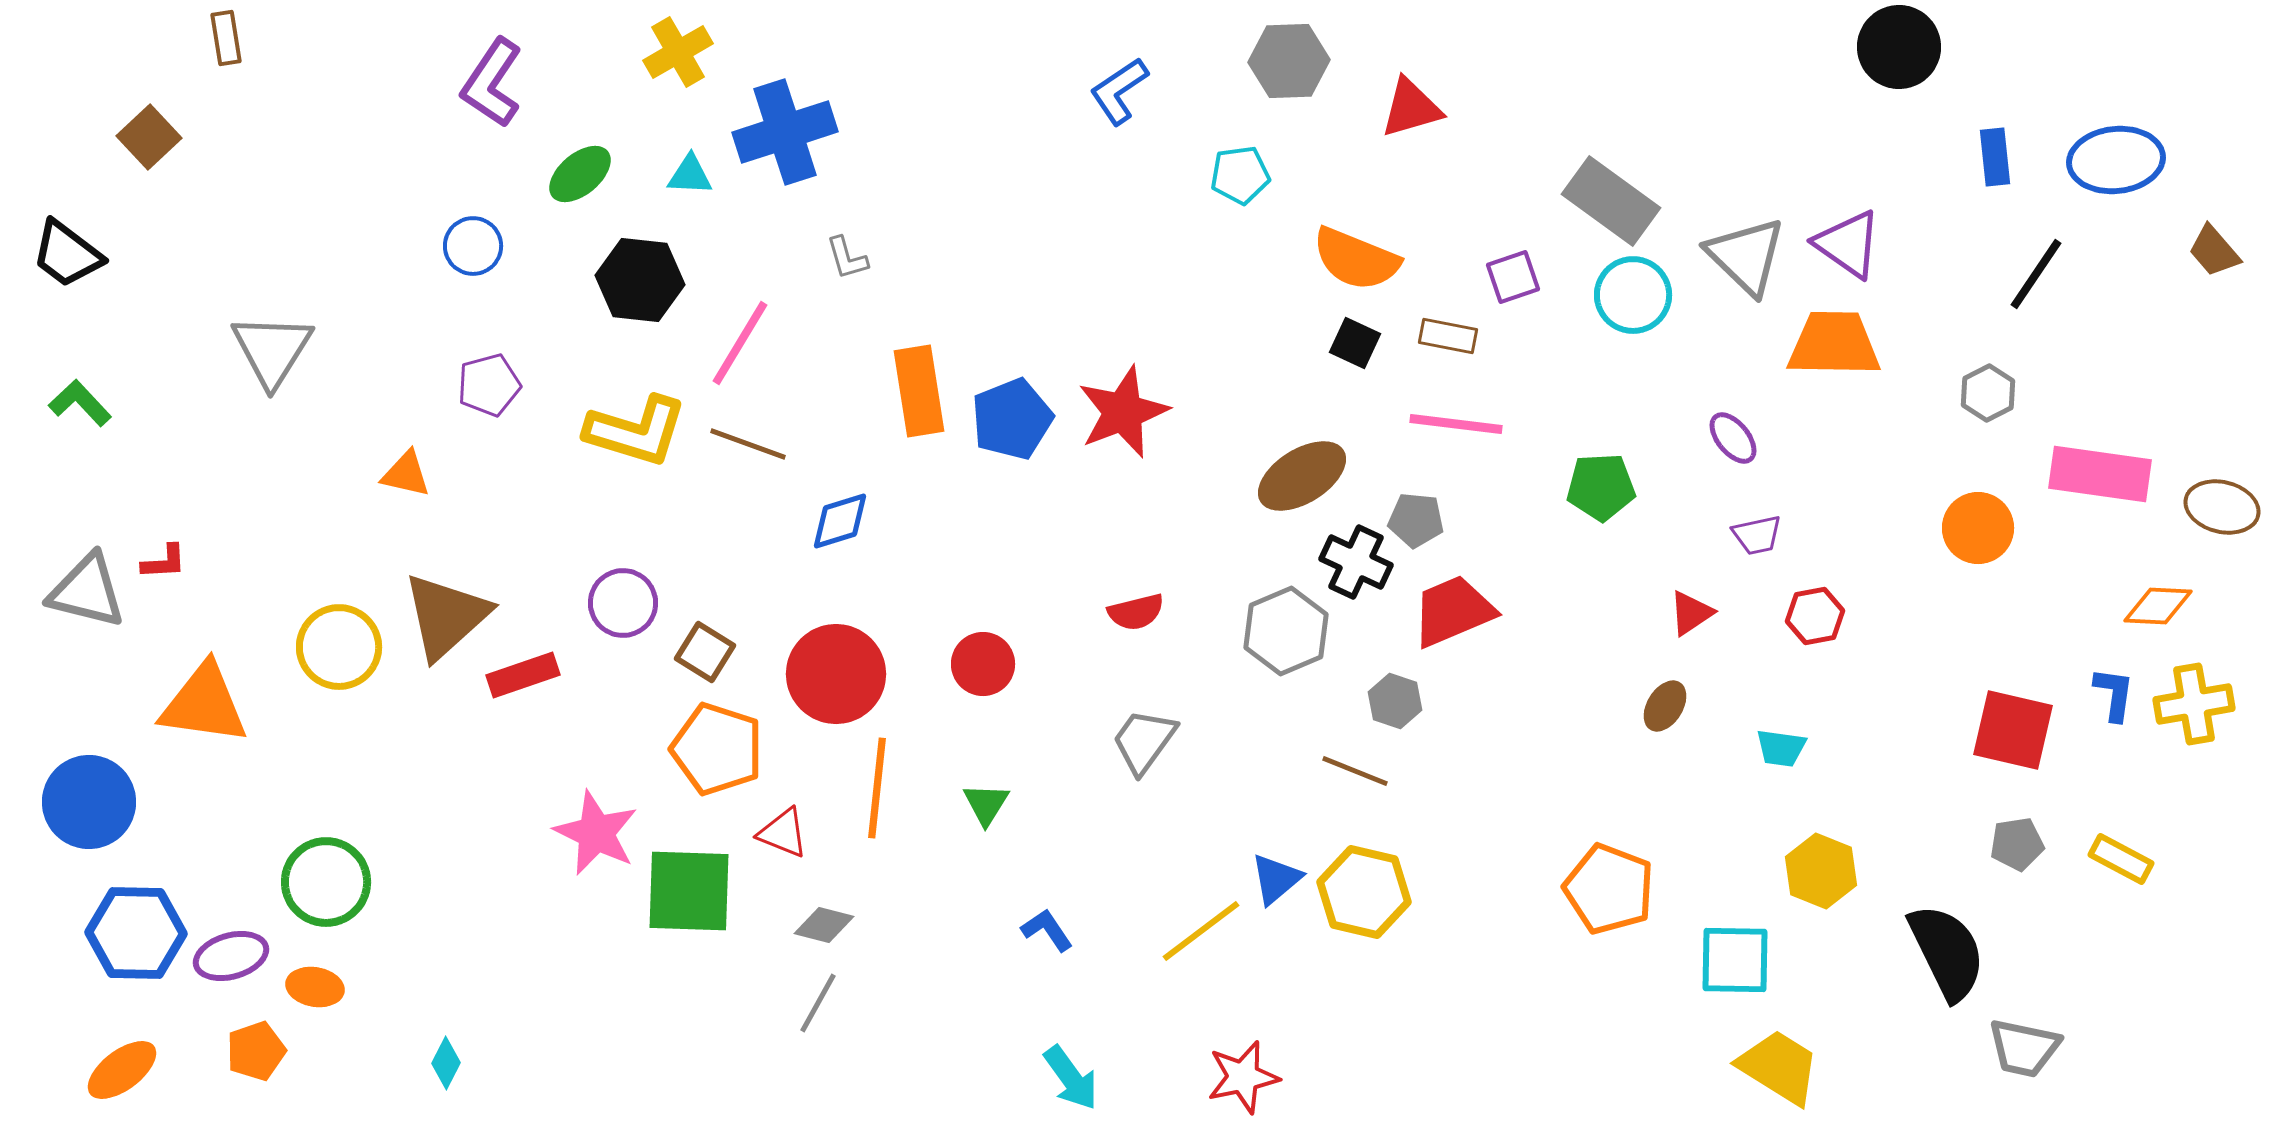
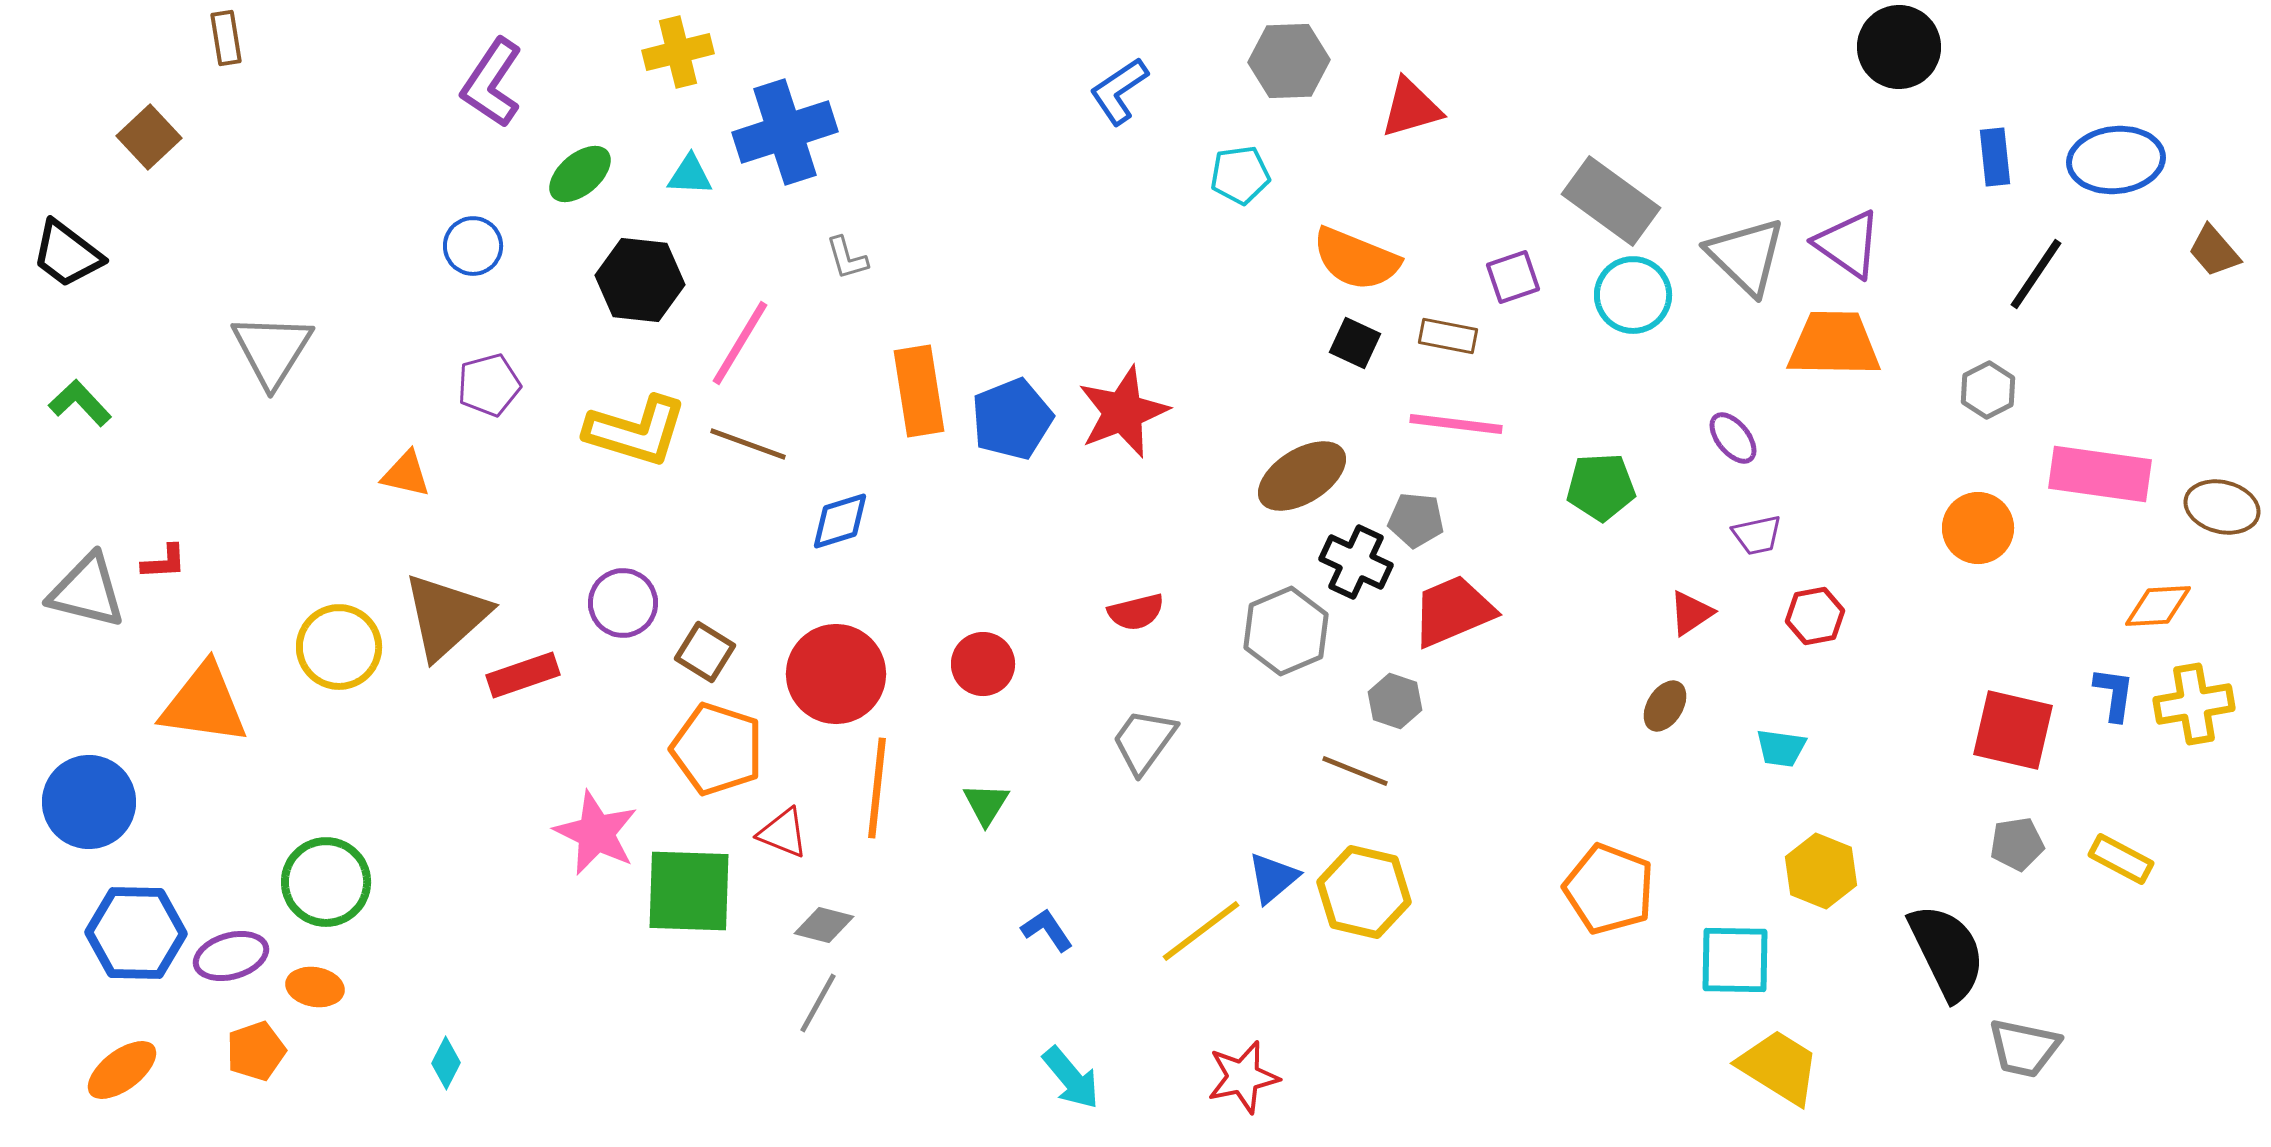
yellow cross at (678, 52): rotated 16 degrees clockwise
gray hexagon at (1988, 393): moved 3 px up
orange diamond at (2158, 606): rotated 6 degrees counterclockwise
blue triangle at (1276, 879): moved 3 px left, 1 px up
cyan arrow at (1071, 1078): rotated 4 degrees counterclockwise
